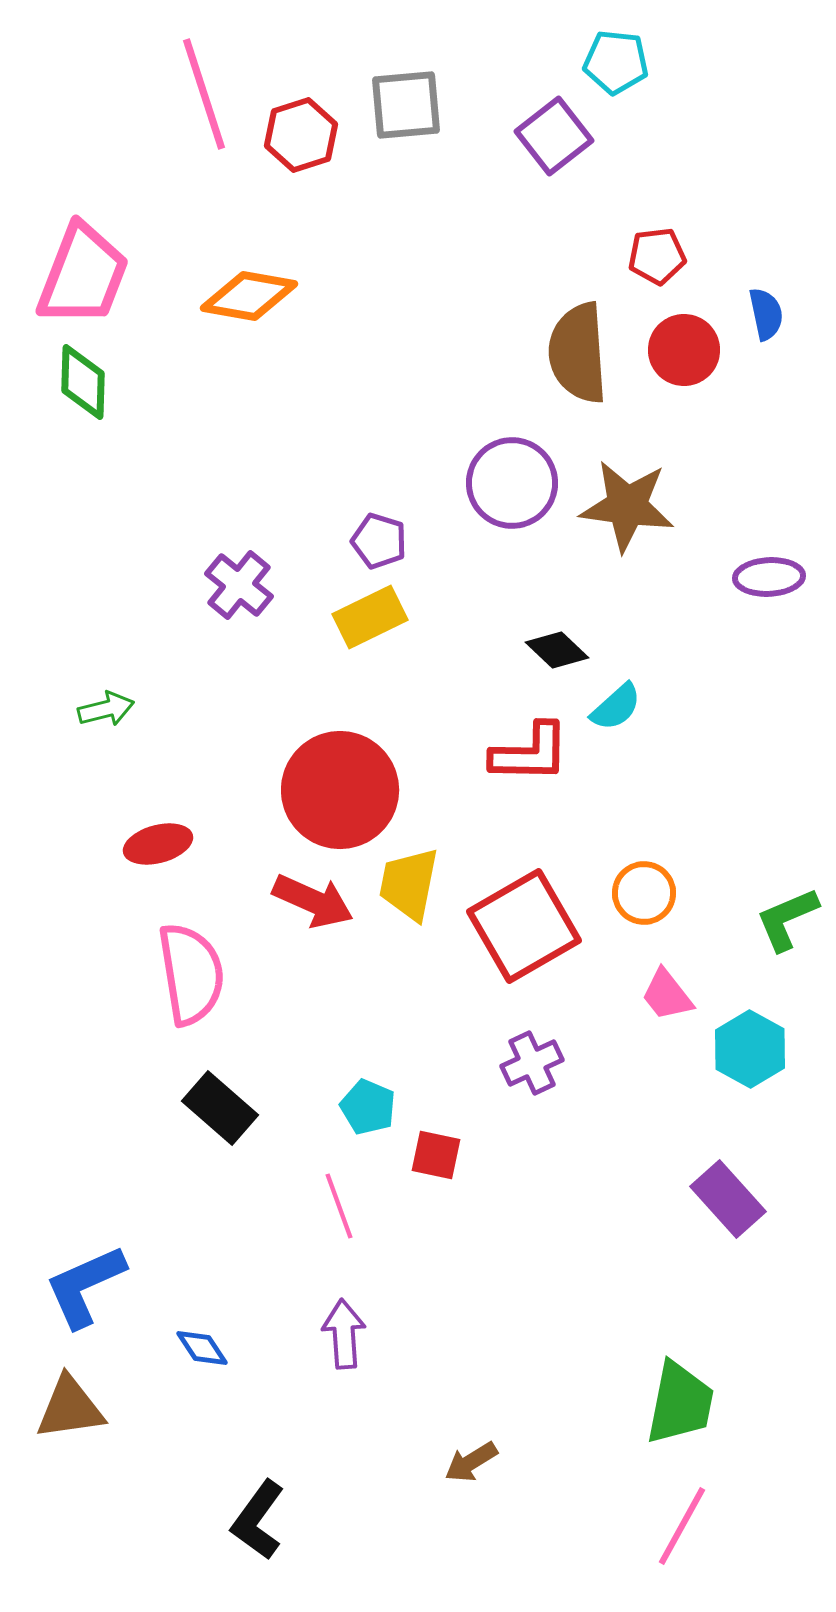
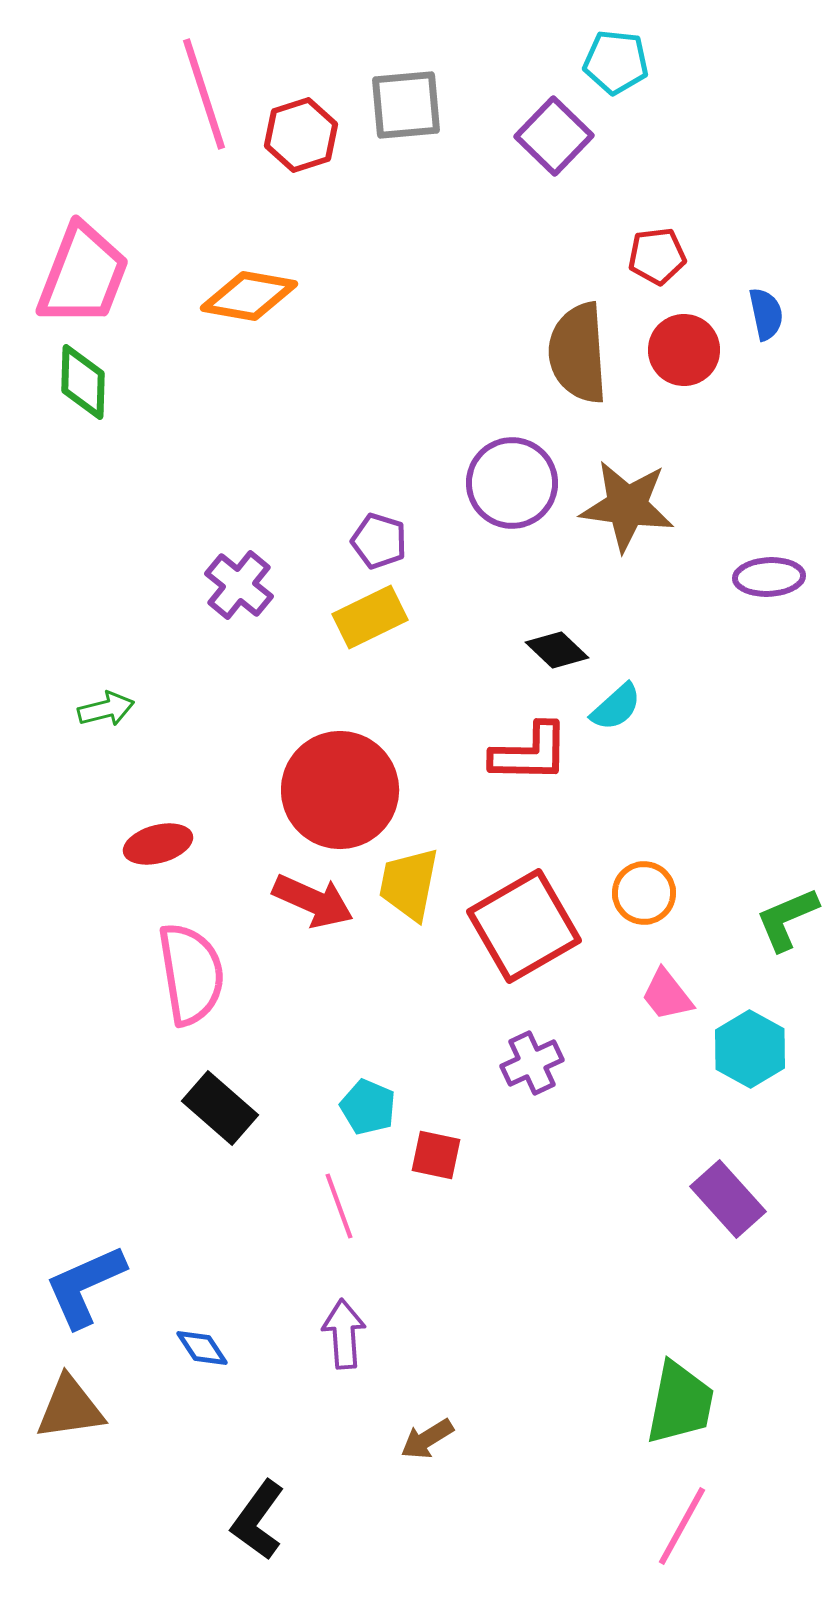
purple square at (554, 136): rotated 8 degrees counterclockwise
brown arrow at (471, 1462): moved 44 px left, 23 px up
